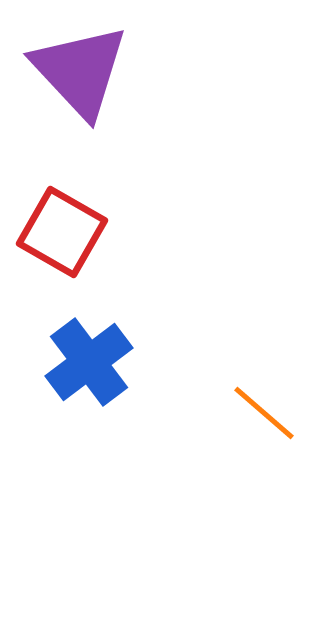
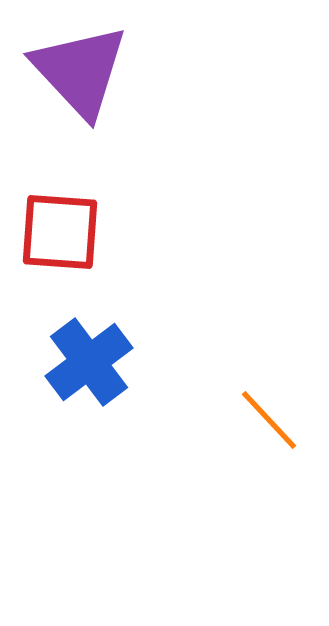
red square: moved 2 px left; rotated 26 degrees counterclockwise
orange line: moved 5 px right, 7 px down; rotated 6 degrees clockwise
